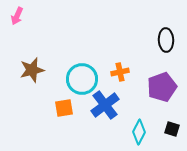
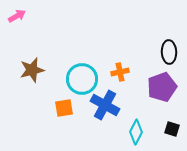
pink arrow: rotated 144 degrees counterclockwise
black ellipse: moved 3 px right, 12 px down
blue cross: rotated 24 degrees counterclockwise
cyan diamond: moved 3 px left
